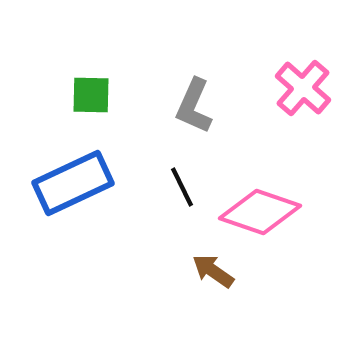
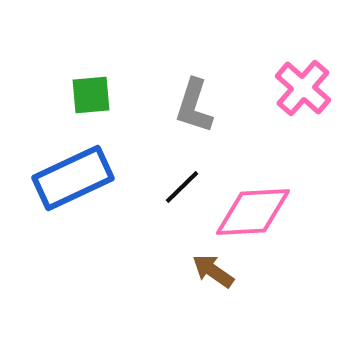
green square: rotated 6 degrees counterclockwise
gray L-shape: rotated 6 degrees counterclockwise
blue rectangle: moved 5 px up
black line: rotated 72 degrees clockwise
pink diamond: moved 7 px left; rotated 22 degrees counterclockwise
